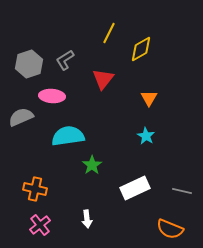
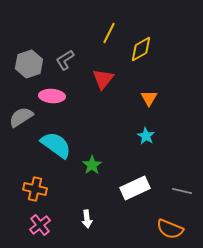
gray semicircle: rotated 10 degrees counterclockwise
cyan semicircle: moved 12 px left, 9 px down; rotated 44 degrees clockwise
